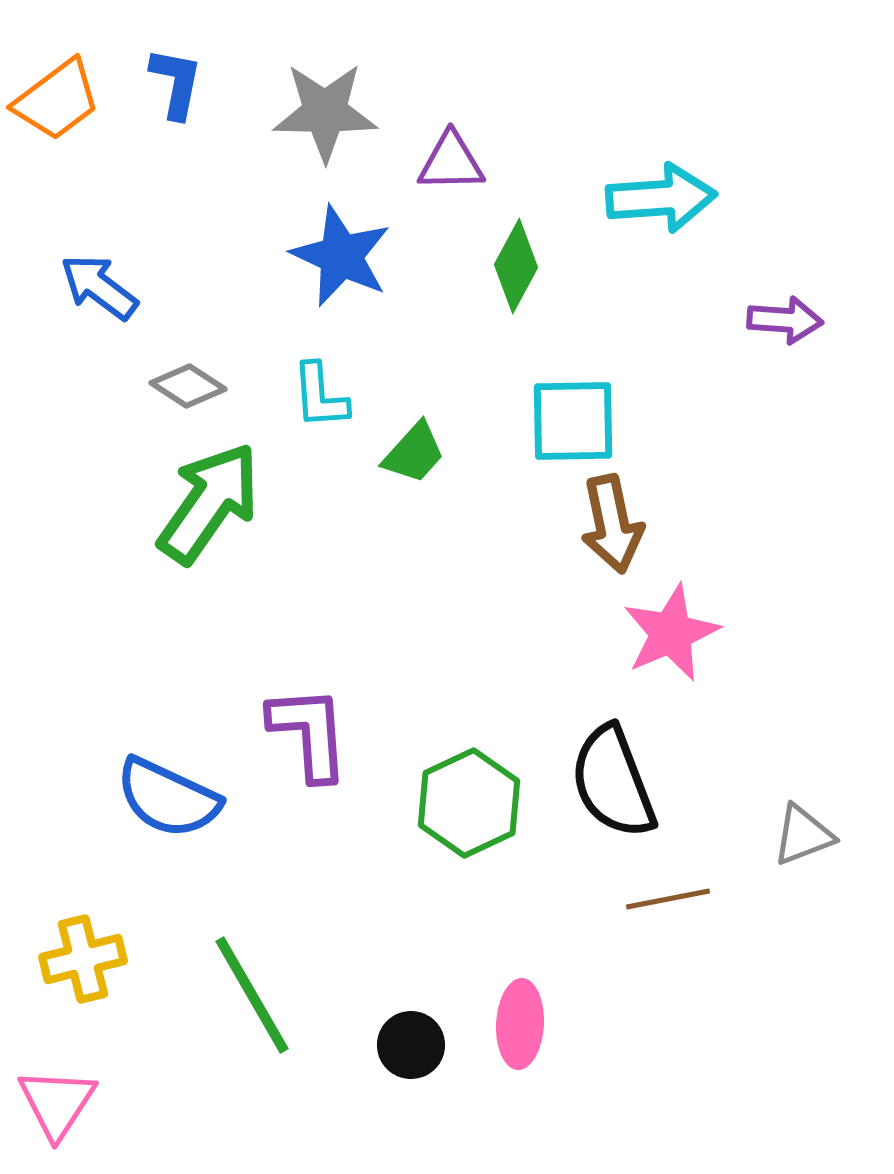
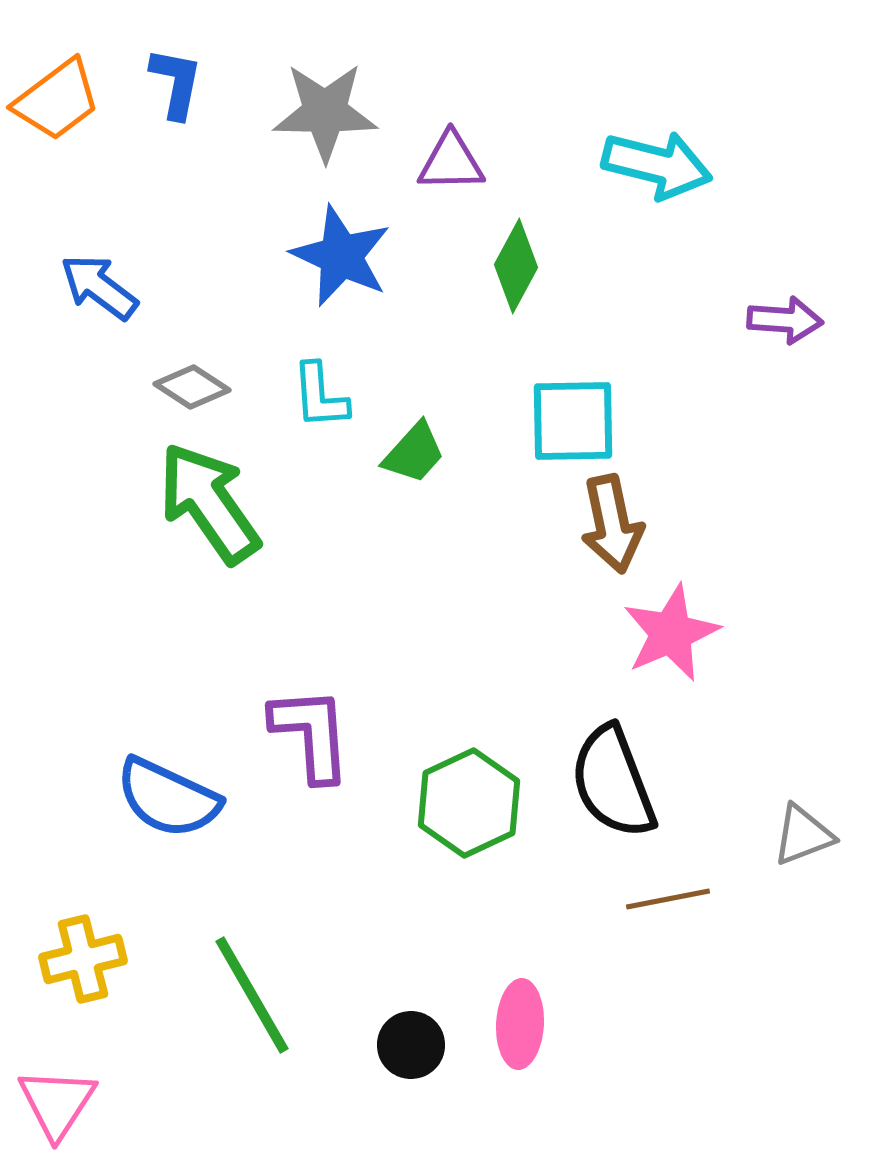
cyan arrow: moved 4 px left, 33 px up; rotated 18 degrees clockwise
gray diamond: moved 4 px right, 1 px down
green arrow: rotated 70 degrees counterclockwise
purple L-shape: moved 2 px right, 1 px down
